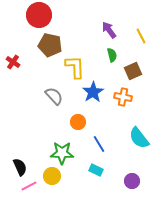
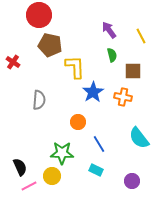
brown square: rotated 24 degrees clockwise
gray semicircle: moved 15 px left, 4 px down; rotated 48 degrees clockwise
